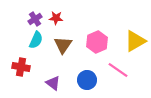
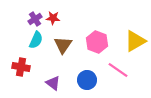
red star: moved 3 px left
pink hexagon: rotated 15 degrees counterclockwise
